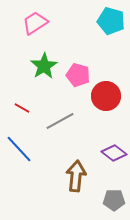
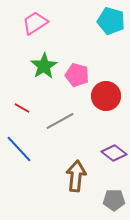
pink pentagon: moved 1 px left
